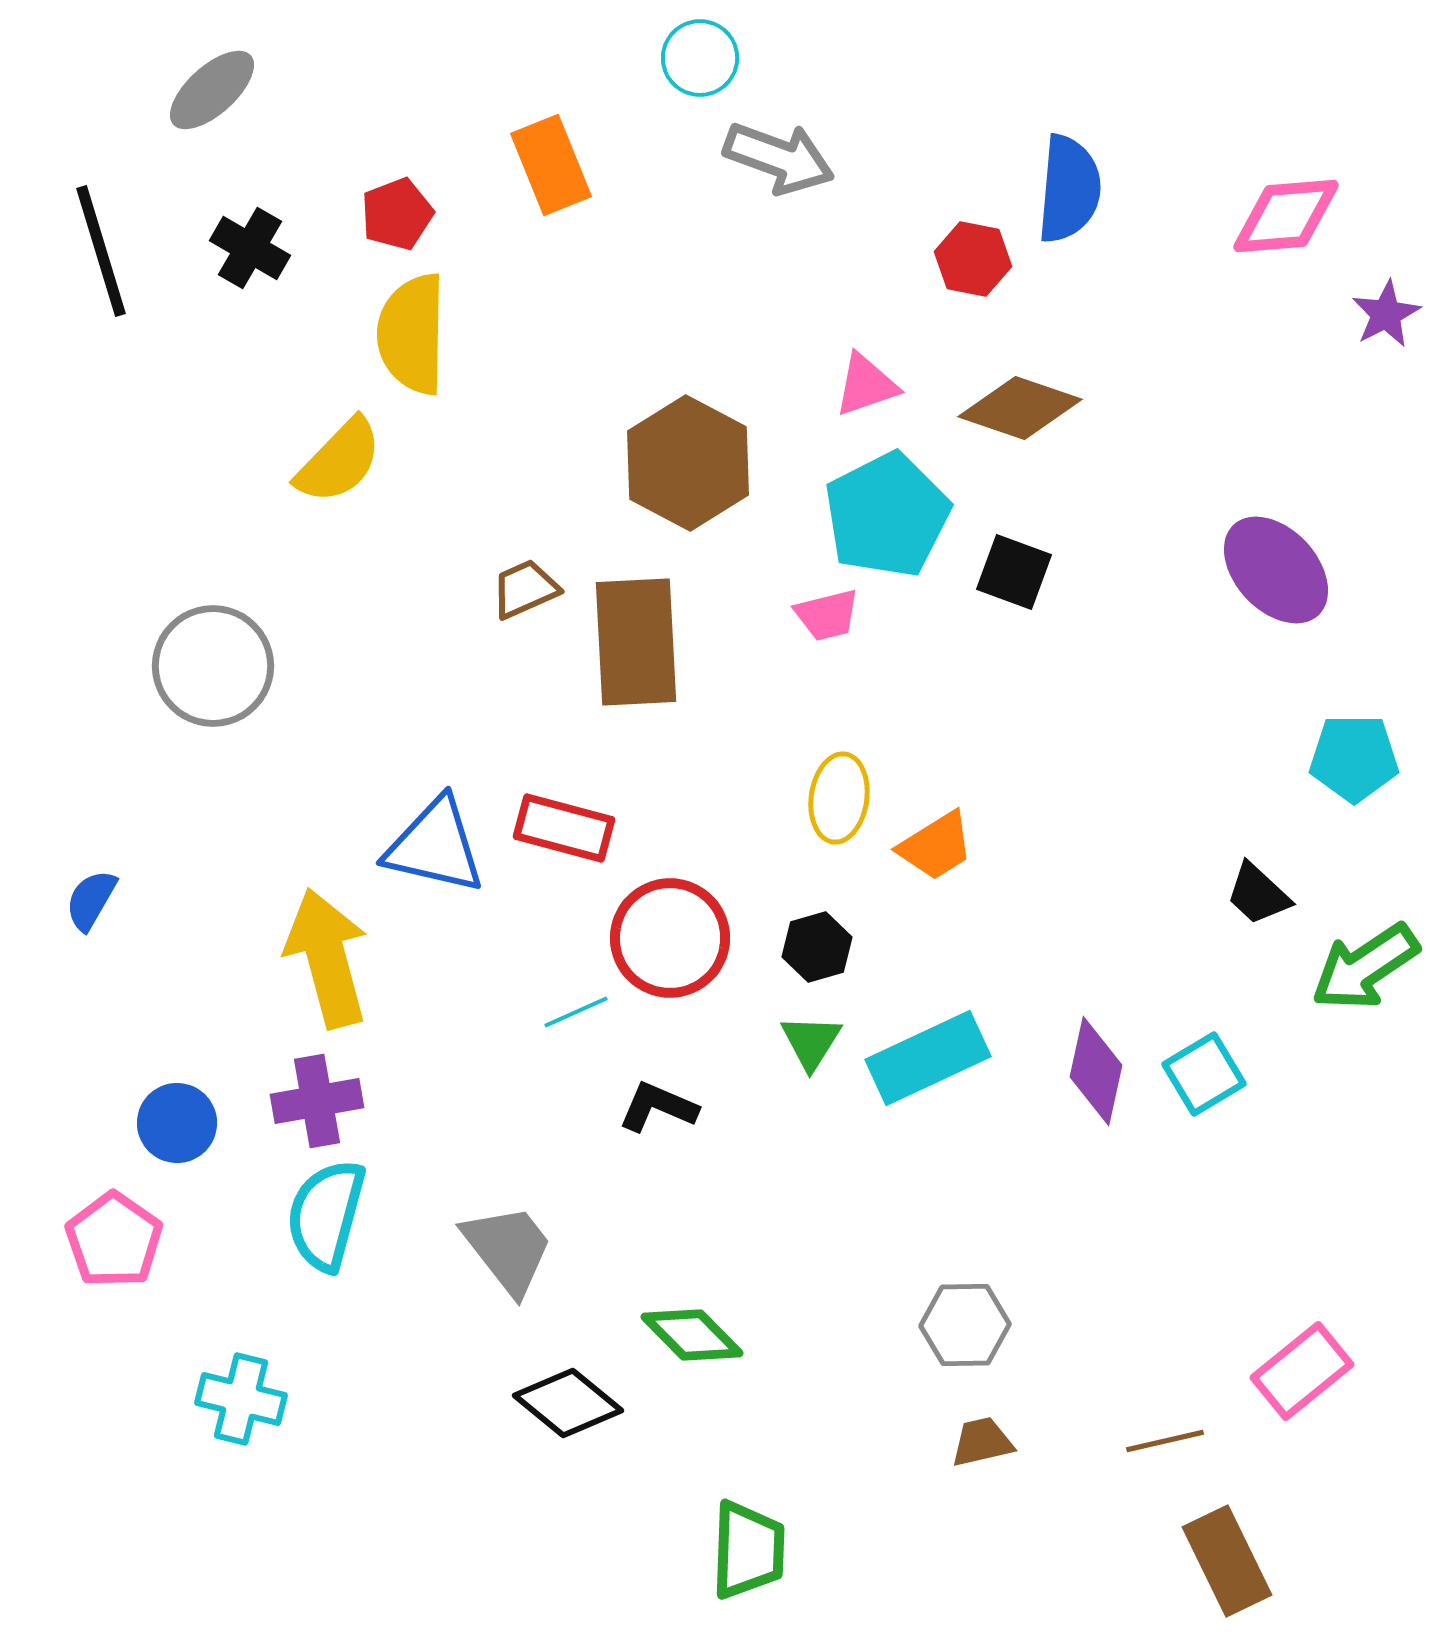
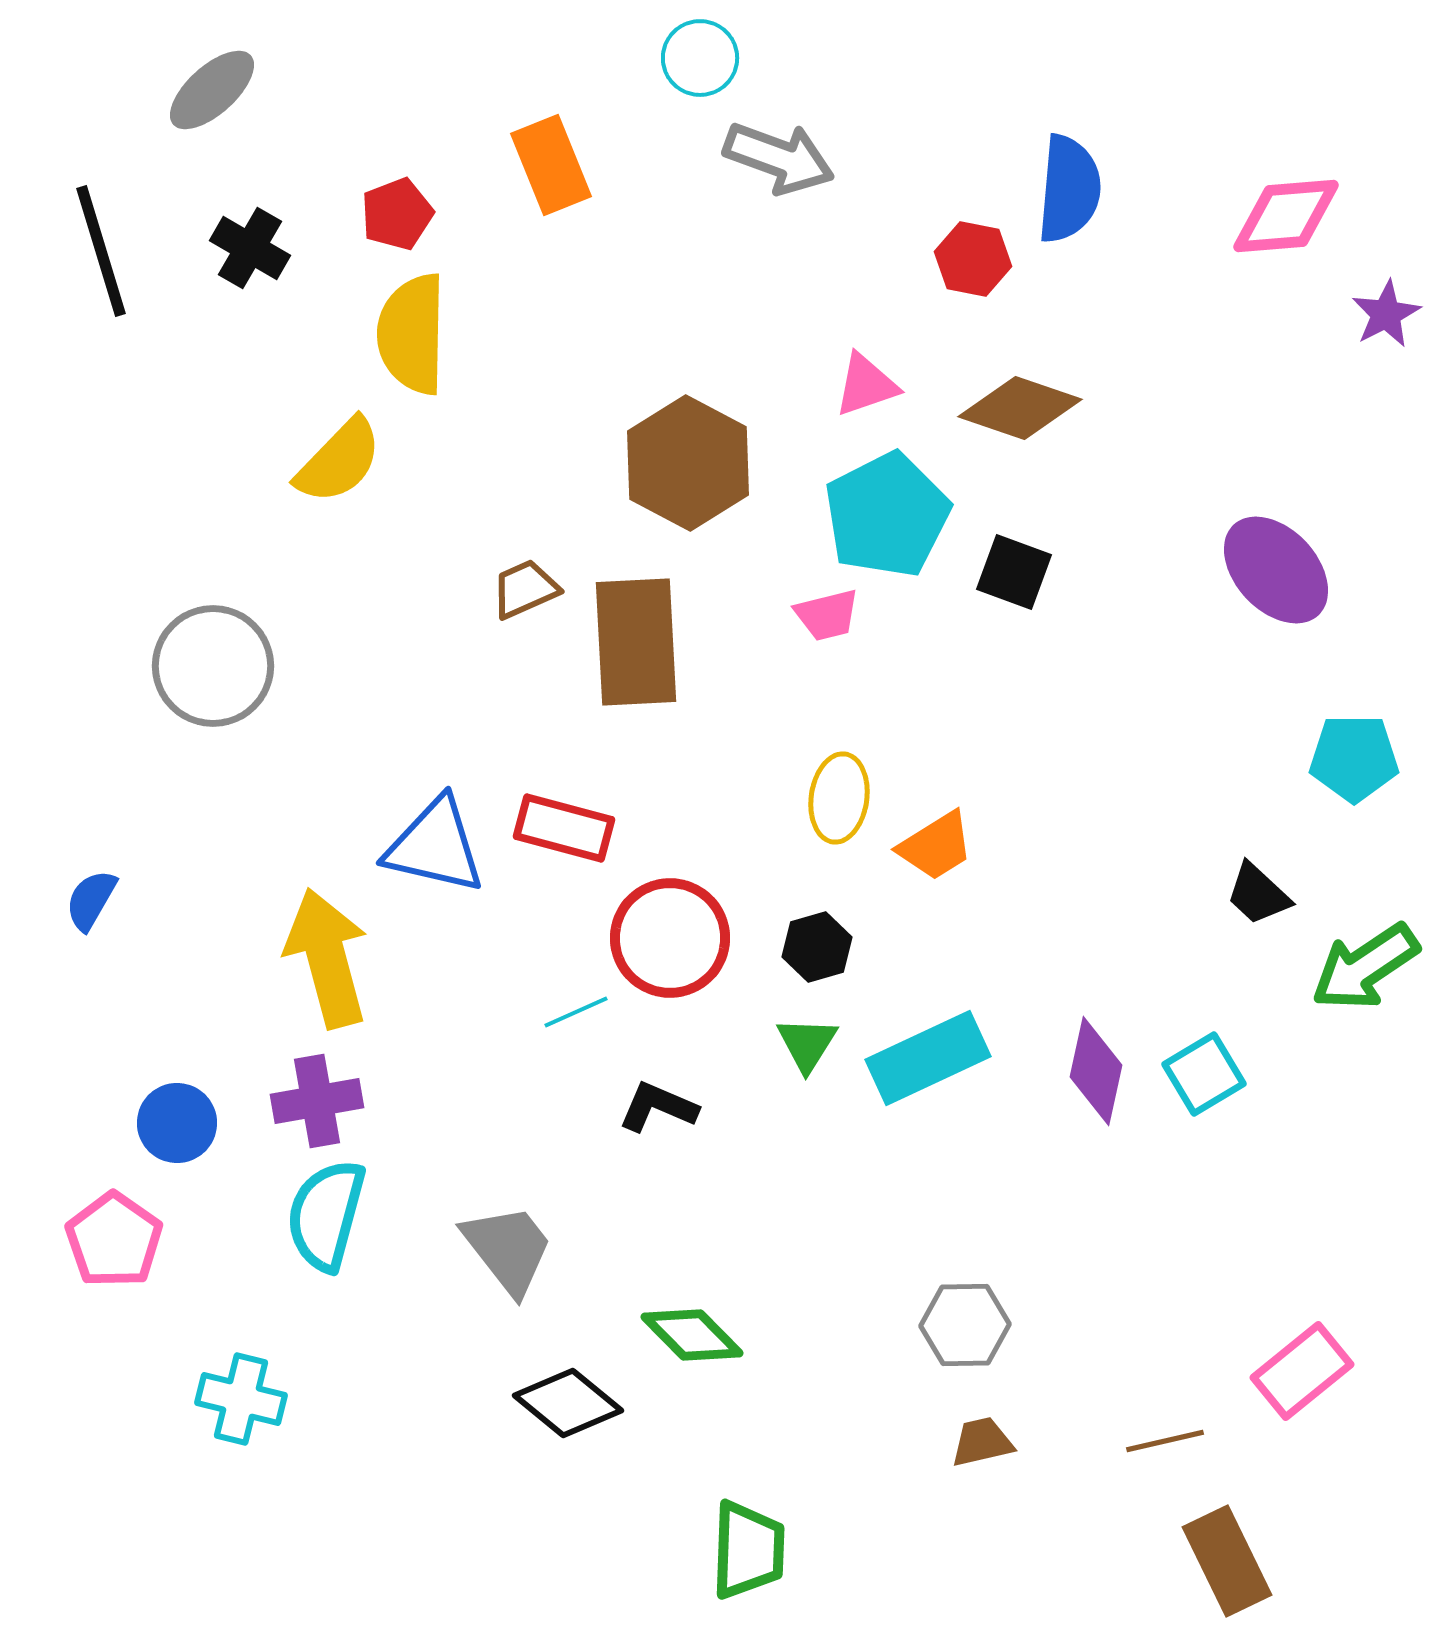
green triangle at (811, 1042): moved 4 px left, 2 px down
